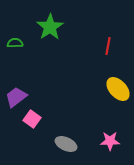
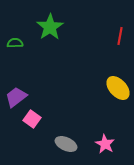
red line: moved 12 px right, 10 px up
yellow ellipse: moved 1 px up
pink star: moved 5 px left, 3 px down; rotated 30 degrees clockwise
